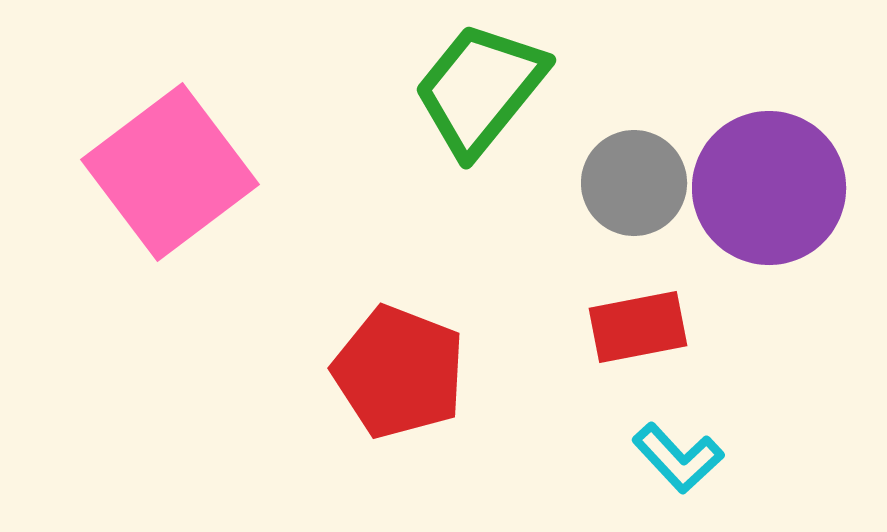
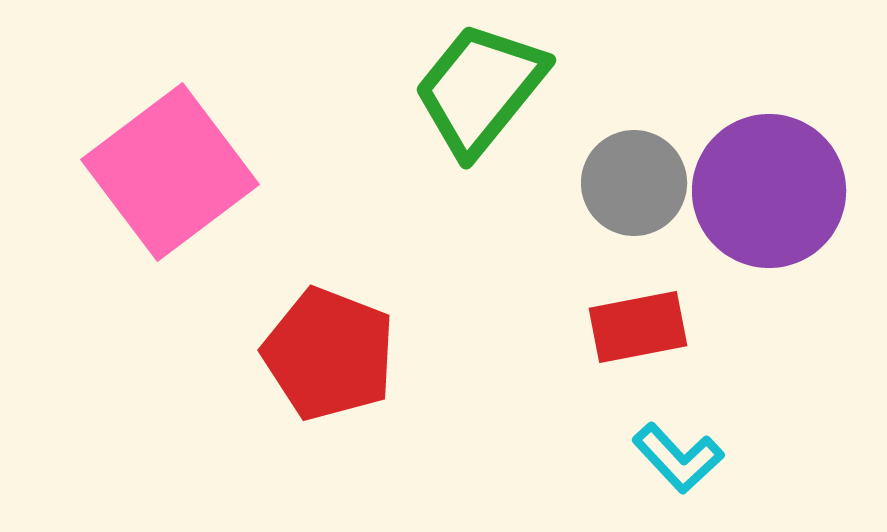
purple circle: moved 3 px down
red pentagon: moved 70 px left, 18 px up
